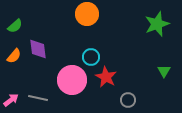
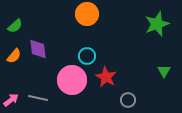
cyan circle: moved 4 px left, 1 px up
